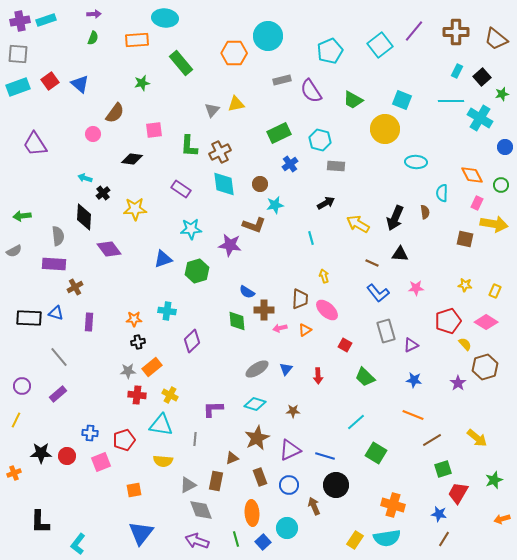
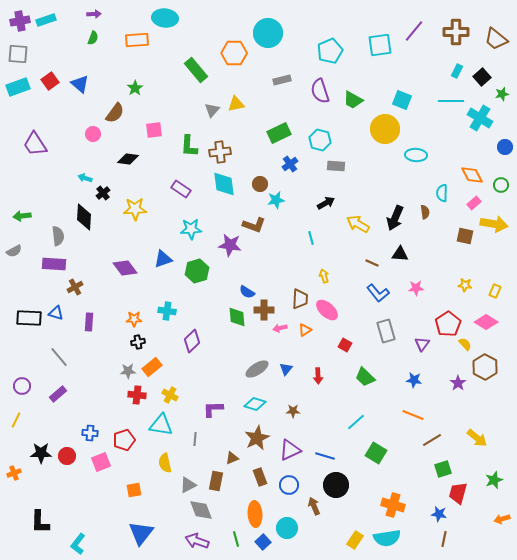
cyan circle at (268, 36): moved 3 px up
cyan square at (380, 45): rotated 30 degrees clockwise
green rectangle at (181, 63): moved 15 px right, 7 px down
green star at (142, 83): moved 7 px left, 5 px down; rotated 21 degrees counterclockwise
purple semicircle at (311, 91): moved 9 px right; rotated 15 degrees clockwise
brown cross at (220, 152): rotated 20 degrees clockwise
black diamond at (132, 159): moved 4 px left
cyan ellipse at (416, 162): moved 7 px up
pink rectangle at (477, 203): moved 3 px left; rotated 24 degrees clockwise
cyan star at (275, 205): moved 1 px right, 5 px up
brown square at (465, 239): moved 3 px up
purple diamond at (109, 249): moved 16 px right, 19 px down
green diamond at (237, 321): moved 4 px up
red pentagon at (448, 321): moved 3 px down; rotated 15 degrees counterclockwise
purple triangle at (411, 345): moved 11 px right, 1 px up; rotated 28 degrees counterclockwise
brown hexagon at (485, 367): rotated 15 degrees counterclockwise
yellow semicircle at (163, 461): moved 2 px right, 2 px down; rotated 72 degrees clockwise
red trapezoid at (458, 493): rotated 15 degrees counterclockwise
orange ellipse at (252, 513): moved 3 px right, 1 px down
brown line at (444, 539): rotated 21 degrees counterclockwise
